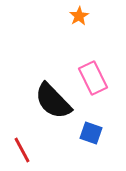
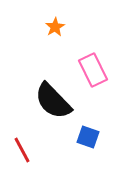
orange star: moved 24 px left, 11 px down
pink rectangle: moved 8 px up
blue square: moved 3 px left, 4 px down
